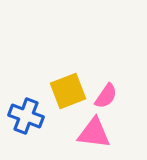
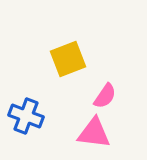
yellow square: moved 32 px up
pink semicircle: moved 1 px left
